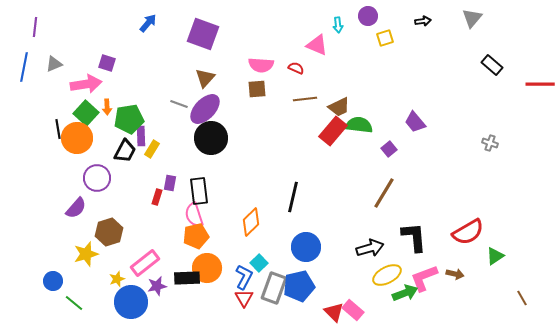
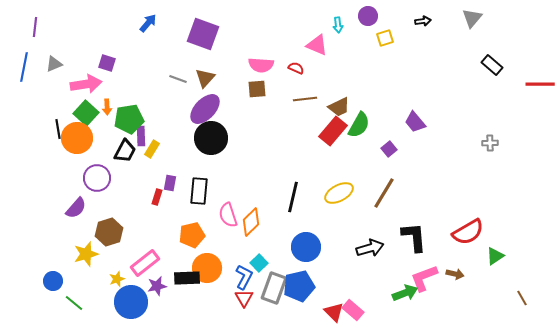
gray line at (179, 104): moved 1 px left, 25 px up
green semicircle at (359, 125): rotated 112 degrees clockwise
gray cross at (490, 143): rotated 21 degrees counterclockwise
black rectangle at (199, 191): rotated 12 degrees clockwise
pink semicircle at (194, 215): moved 34 px right
orange pentagon at (196, 236): moved 4 px left, 1 px up
yellow ellipse at (387, 275): moved 48 px left, 82 px up
